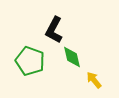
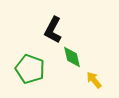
black L-shape: moved 1 px left
green pentagon: moved 8 px down
